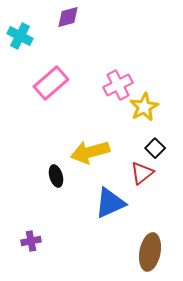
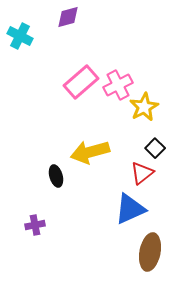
pink rectangle: moved 30 px right, 1 px up
blue triangle: moved 20 px right, 6 px down
purple cross: moved 4 px right, 16 px up
